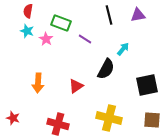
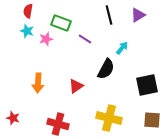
purple triangle: rotated 21 degrees counterclockwise
pink star: rotated 24 degrees clockwise
cyan arrow: moved 1 px left, 1 px up
